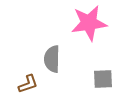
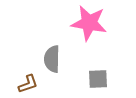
pink star: rotated 18 degrees clockwise
gray square: moved 5 px left
